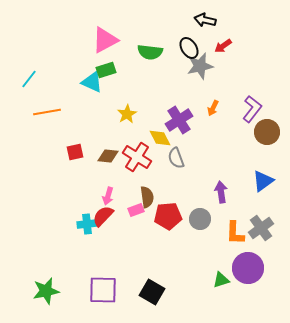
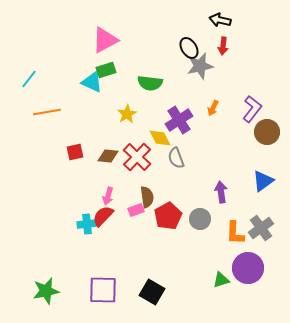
black arrow: moved 15 px right
red arrow: rotated 48 degrees counterclockwise
green semicircle: moved 31 px down
red cross: rotated 12 degrees clockwise
red pentagon: rotated 24 degrees counterclockwise
